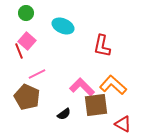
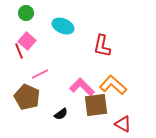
pink line: moved 3 px right
black semicircle: moved 3 px left
